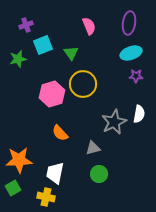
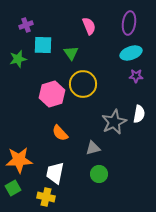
cyan square: rotated 24 degrees clockwise
